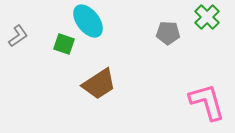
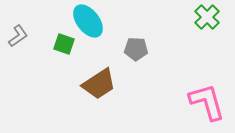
gray pentagon: moved 32 px left, 16 px down
